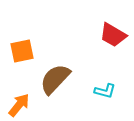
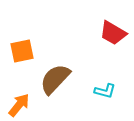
red trapezoid: moved 2 px up
